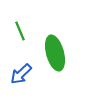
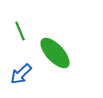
green ellipse: rotated 28 degrees counterclockwise
